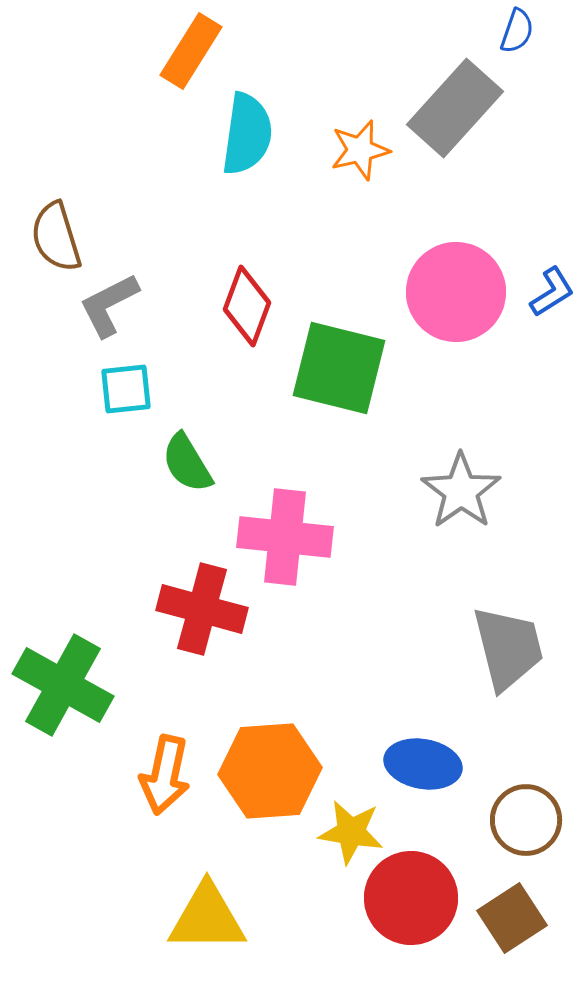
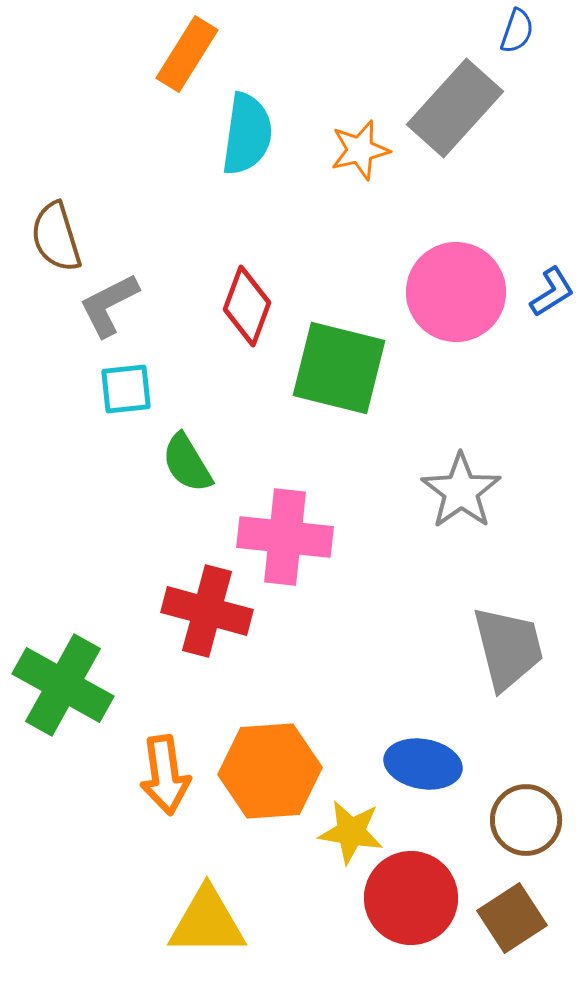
orange rectangle: moved 4 px left, 3 px down
red cross: moved 5 px right, 2 px down
orange arrow: rotated 20 degrees counterclockwise
yellow triangle: moved 4 px down
